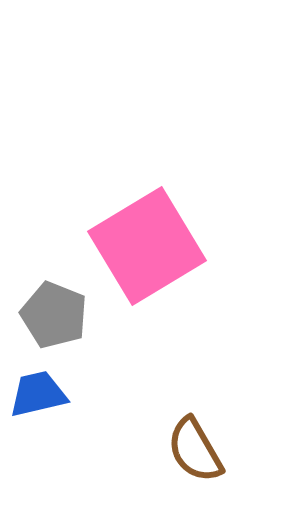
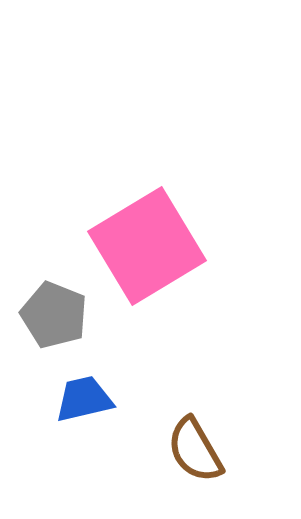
blue trapezoid: moved 46 px right, 5 px down
